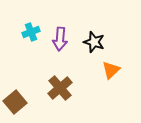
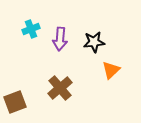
cyan cross: moved 3 px up
black star: rotated 25 degrees counterclockwise
brown square: rotated 20 degrees clockwise
